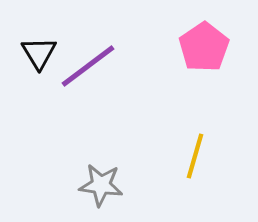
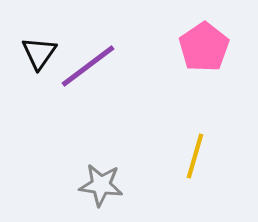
black triangle: rotated 6 degrees clockwise
